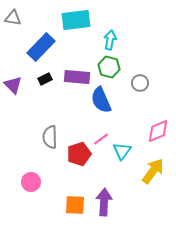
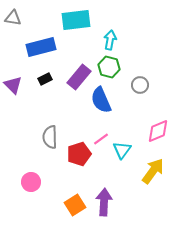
blue rectangle: rotated 32 degrees clockwise
purple rectangle: moved 2 px right; rotated 55 degrees counterclockwise
gray circle: moved 2 px down
cyan triangle: moved 1 px up
orange square: rotated 35 degrees counterclockwise
